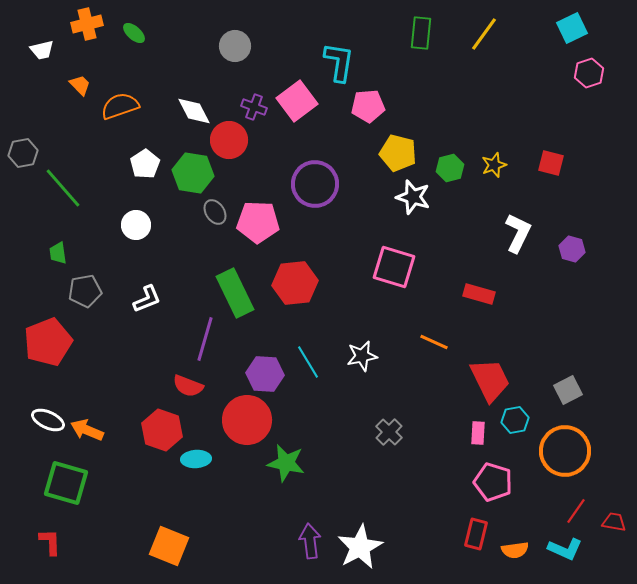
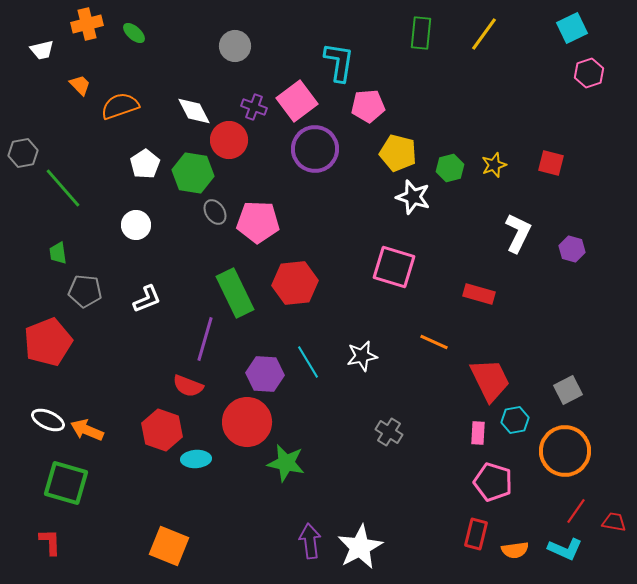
purple circle at (315, 184): moved 35 px up
gray pentagon at (85, 291): rotated 16 degrees clockwise
red circle at (247, 420): moved 2 px down
gray cross at (389, 432): rotated 12 degrees counterclockwise
